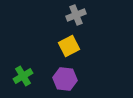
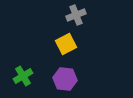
yellow square: moved 3 px left, 2 px up
